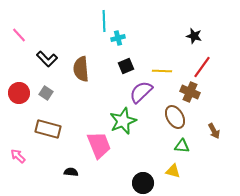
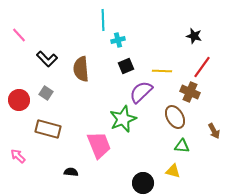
cyan line: moved 1 px left, 1 px up
cyan cross: moved 2 px down
red circle: moved 7 px down
green star: moved 2 px up
